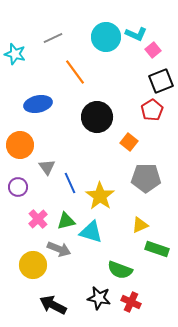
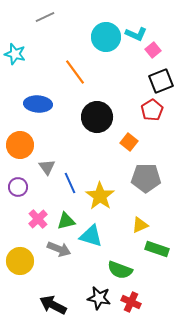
gray line: moved 8 px left, 21 px up
blue ellipse: rotated 16 degrees clockwise
cyan triangle: moved 4 px down
yellow circle: moved 13 px left, 4 px up
